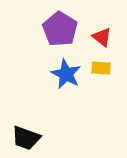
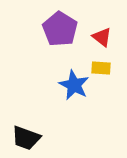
blue star: moved 8 px right, 11 px down
